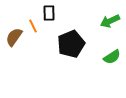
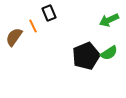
black rectangle: rotated 21 degrees counterclockwise
green arrow: moved 1 px left, 1 px up
black pentagon: moved 15 px right, 12 px down
green semicircle: moved 3 px left, 4 px up
